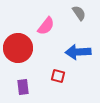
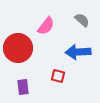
gray semicircle: moved 3 px right, 7 px down; rotated 14 degrees counterclockwise
